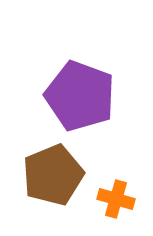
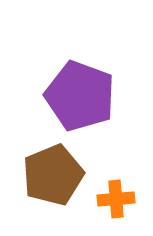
orange cross: rotated 21 degrees counterclockwise
